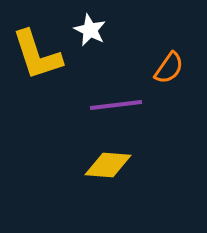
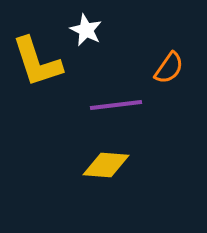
white star: moved 4 px left
yellow L-shape: moved 7 px down
yellow diamond: moved 2 px left
